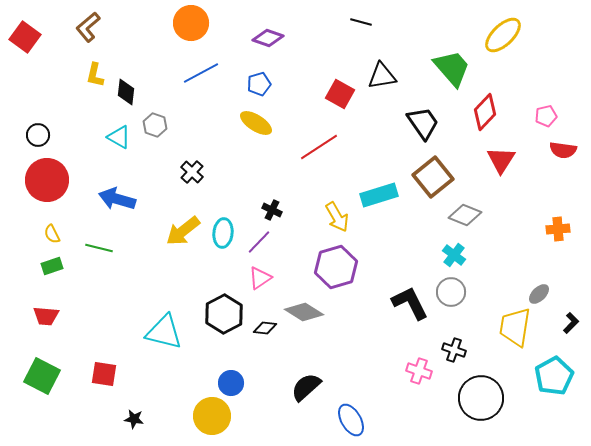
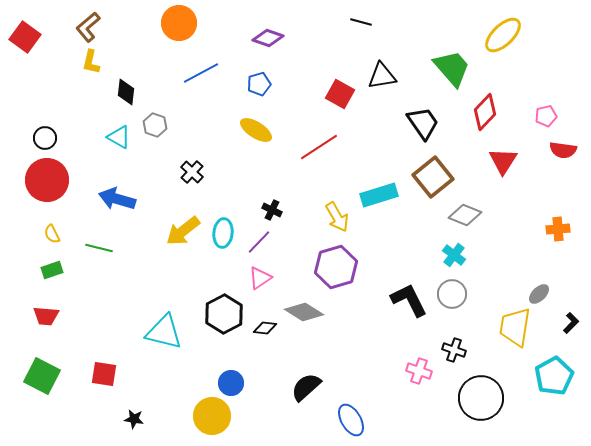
orange circle at (191, 23): moved 12 px left
yellow L-shape at (95, 75): moved 4 px left, 13 px up
yellow ellipse at (256, 123): moved 7 px down
black circle at (38, 135): moved 7 px right, 3 px down
red triangle at (501, 160): moved 2 px right, 1 px down
green rectangle at (52, 266): moved 4 px down
gray circle at (451, 292): moved 1 px right, 2 px down
black L-shape at (410, 303): moved 1 px left, 3 px up
